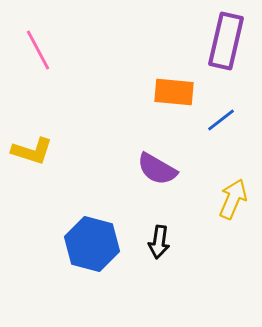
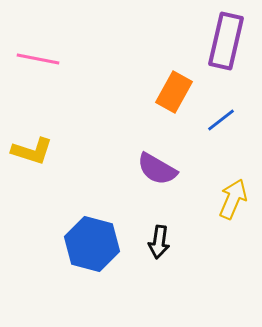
pink line: moved 9 px down; rotated 51 degrees counterclockwise
orange rectangle: rotated 66 degrees counterclockwise
